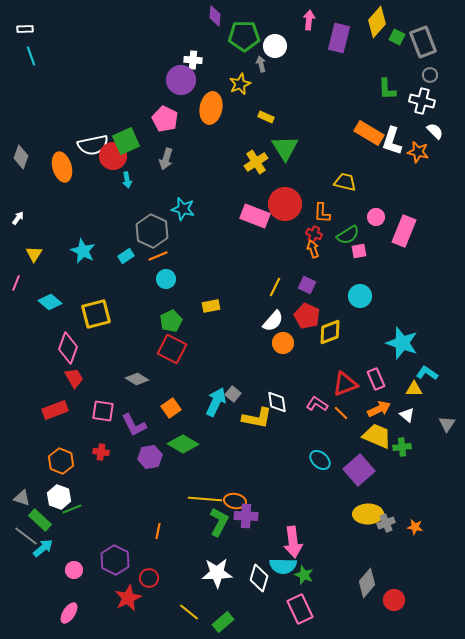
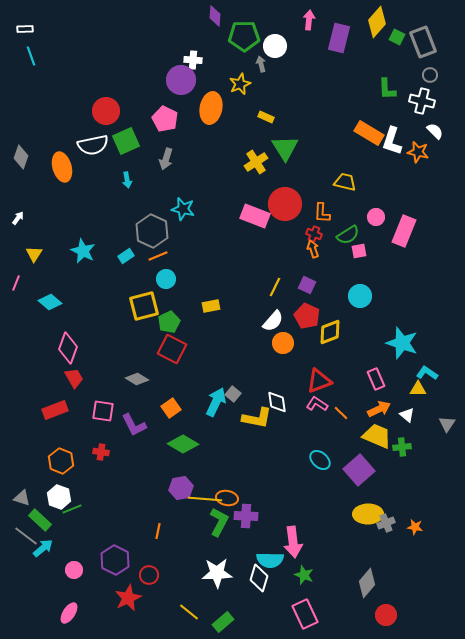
red circle at (113, 156): moved 7 px left, 45 px up
yellow square at (96, 314): moved 48 px right, 8 px up
green pentagon at (171, 321): moved 2 px left, 1 px down
red triangle at (345, 384): moved 26 px left, 3 px up
yellow triangle at (414, 389): moved 4 px right
purple hexagon at (150, 457): moved 31 px right, 31 px down
orange ellipse at (235, 501): moved 8 px left, 3 px up
cyan semicircle at (283, 566): moved 13 px left, 6 px up
red circle at (149, 578): moved 3 px up
red circle at (394, 600): moved 8 px left, 15 px down
pink rectangle at (300, 609): moved 5 px right, 5 px down
